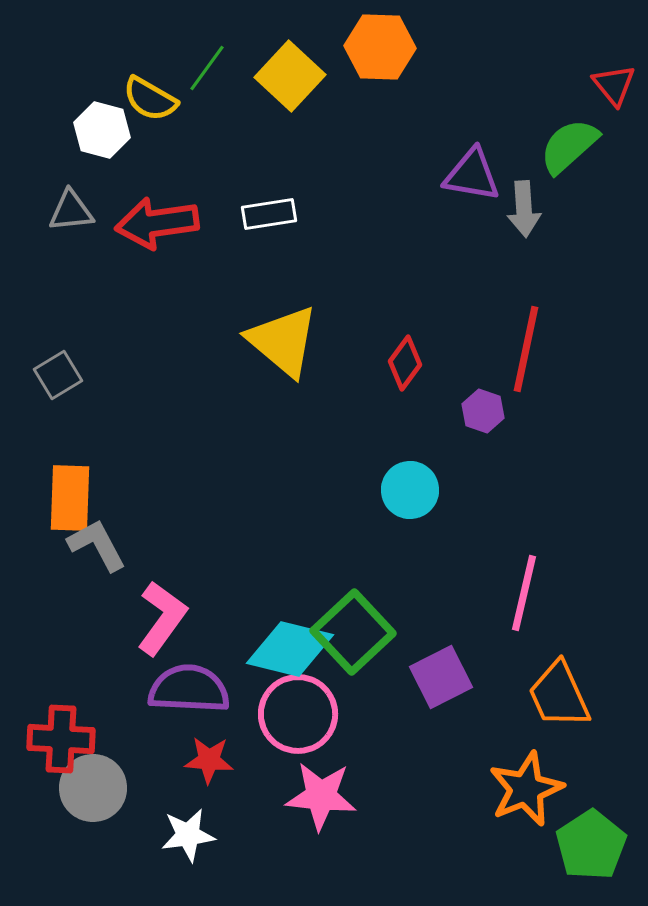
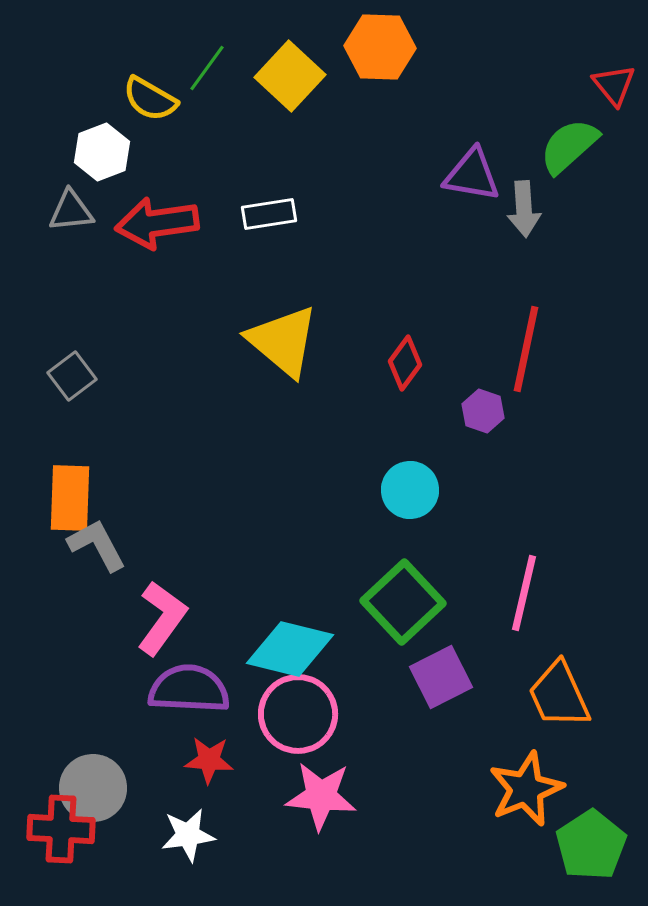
white hexagon: moved 22 px down; rotated 24 degrees clockwise
gray square: moved 14 px right, 1 px down; rotated 6 degrees counterclockwise
green square: moved 50 px right, 30 px up
red cross: moved 90 px down
